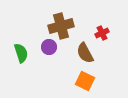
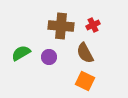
brown cross: rotated 20 degrees clockwise
red cross: moved 9 px left, 8 px up
purple circle: moved 10 px down
green semicircle: rotated 102 degrees counterclockwise
